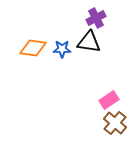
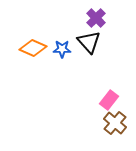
purple cross: rotated 18 degrees counterclockwise
black triangle: rotated 40 degrees clockwise
orange diamond: rotated 16 degrees clockwise
pink rectangle: rotated 18 degrees counterclockwise
